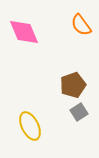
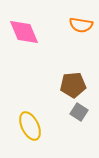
orange semicircle: rotated 45 degrees counterclockwise
brown pentagon: rotated 15 degrees clockwise
gray square: rotated 24 degrees counterclockwise
